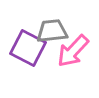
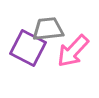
gray trapezoid: moved 4 px left, 2 px up
